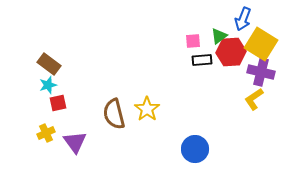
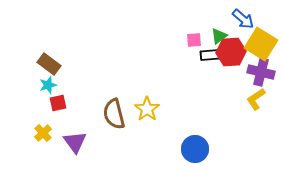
blue arrow: rotated 70 degrees counterclockwise
pink square: moved 1 px right, 1 px up
black rectangle: moved 8 px right, 5 px up
yellow L-shape: moved 2 px right
yellow cross: moved 3 px left; rotated 18 degrees counterclockwise
